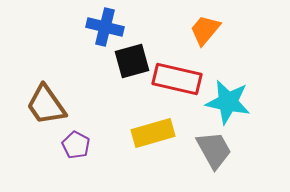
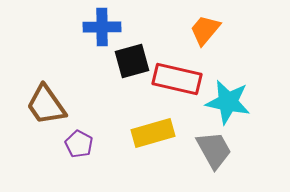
blue cross: moved 3 px left; rotated 15 degrees counterclockwise
purple pentagon: moved 3 px right, 1 px up
